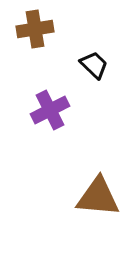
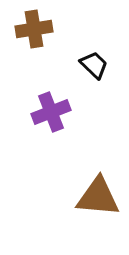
brown cross: moved 1 px left
purple cross: moved 1 px right, 2 px down; rotated 6 degrees clockwise
